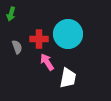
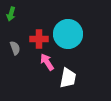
gray semicircle: moved 2 px left, 1 px down
